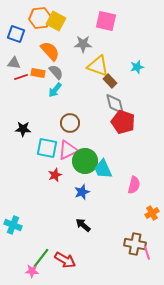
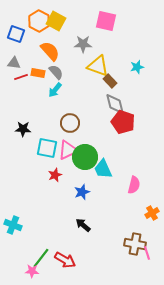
orange hexagon: moved 1 px left, 3 px down; rotated 25 degrees counterclockwise
green circle: moved 4 px up
